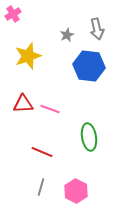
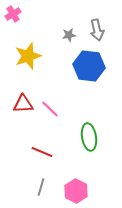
gray arrow: moved 1 px down
gray star: moved 2 px right; rotated 16 degrees clockwise
pink line: rotated 24 degrees clockwise
